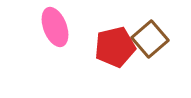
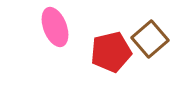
red pentagon: moved 4 px left, 5 px down
